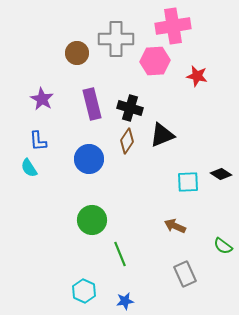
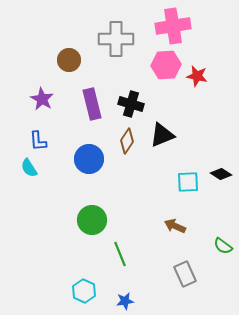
brown circle: moved 8 px left, 7 px down
pink hexagon: moved 11 px right, 4 px down
black cross: moved 1 px right, 4 px up
